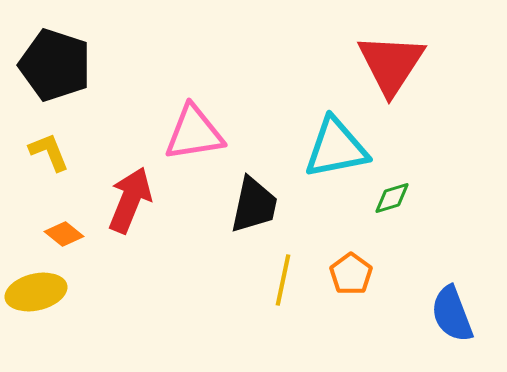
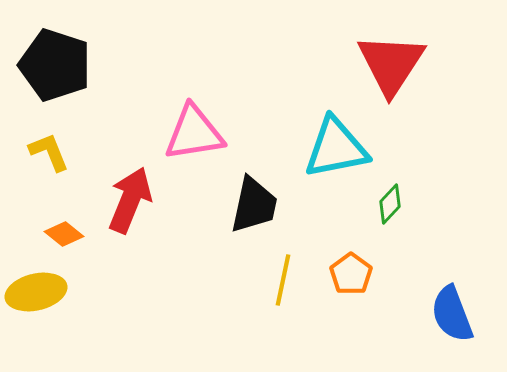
green diamond: moved 2 px left, 6 px down; rotated 30 degrees counterclockwise
